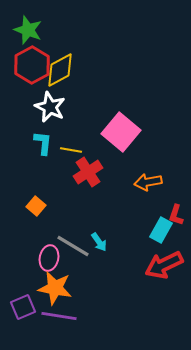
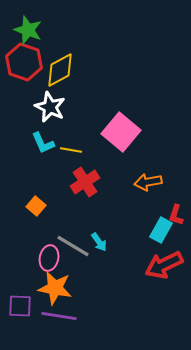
red hexagon: moved 8 px left, 3 px up; rotated 12 degrees counterclockwise
cyan L-shape: rotated 150 degrees clockwise
red cross: moved 3 px left, 10 px down
purple square: moved 3 px left, 1 px up; rotated 25 degrees clockwise
